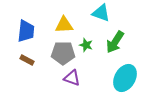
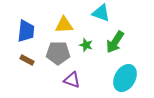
gray pentagon: moved 5 px left
purple triangle: moved 2 px down
